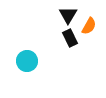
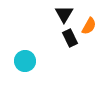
black triangle: moved 4 px left, 1 px up
cyan circle: moved 2 px left
